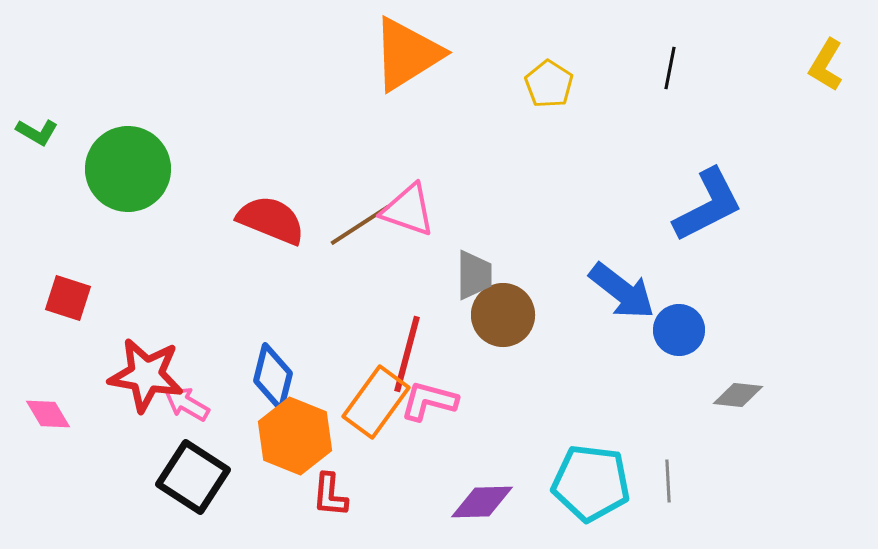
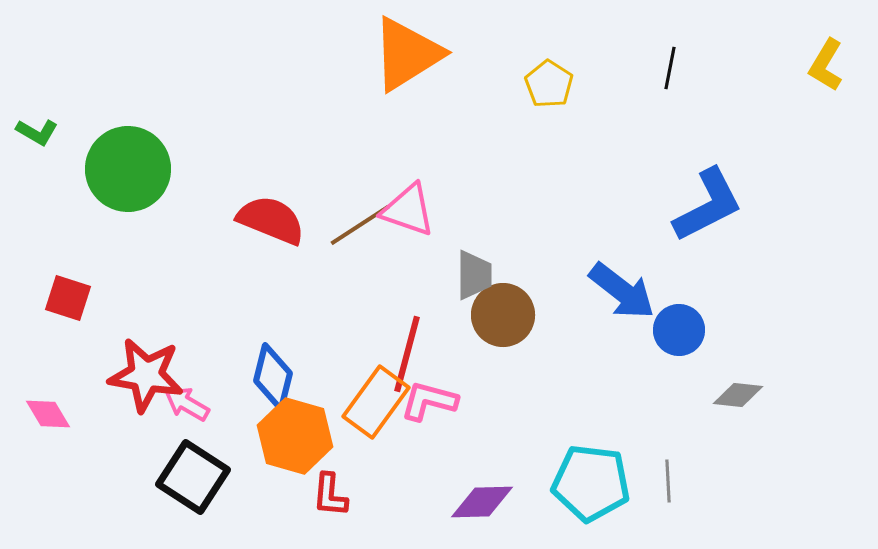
orange hexagon: rotated 6 degrees counterclockwise
